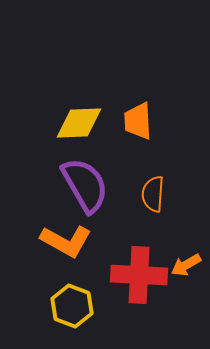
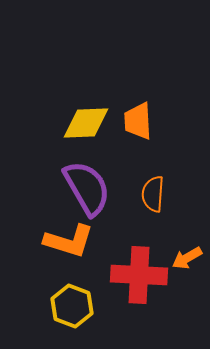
yellow diamond: moved 7 px right
purple semicircle: moved 2 px right, 3 px down
orange L-shape: moved 3 px right; rotated 12 degrees counterclockwise
orange arrow: moved 1 px right, 7 px up
